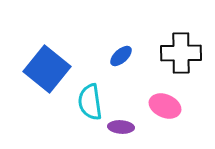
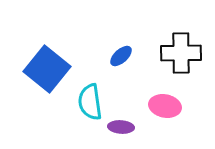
pink ellipse: rotated 12 degrees counterclockwise
